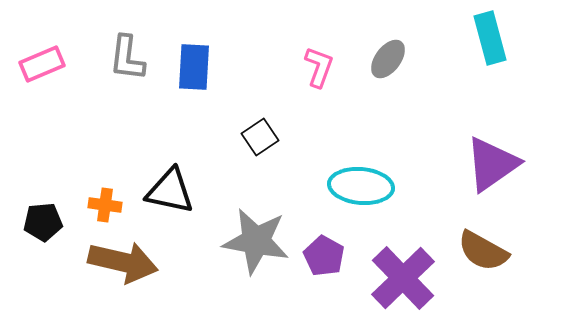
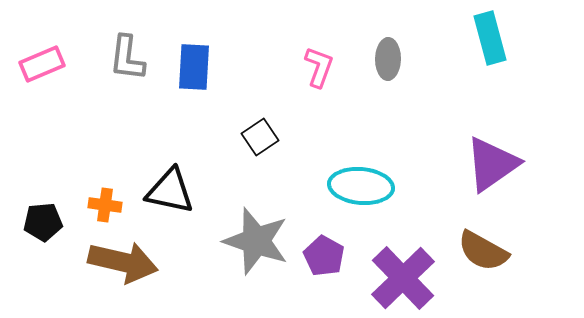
gray ellipse: rotated 36 degrees counterclockwise
gray star: rotated 8 degrees clockwise
